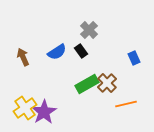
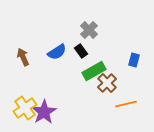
blue rectangle: moved 2 px down; rotated 40 degrees clockwise
green rectangle: moved 7 px right, 13 px up
